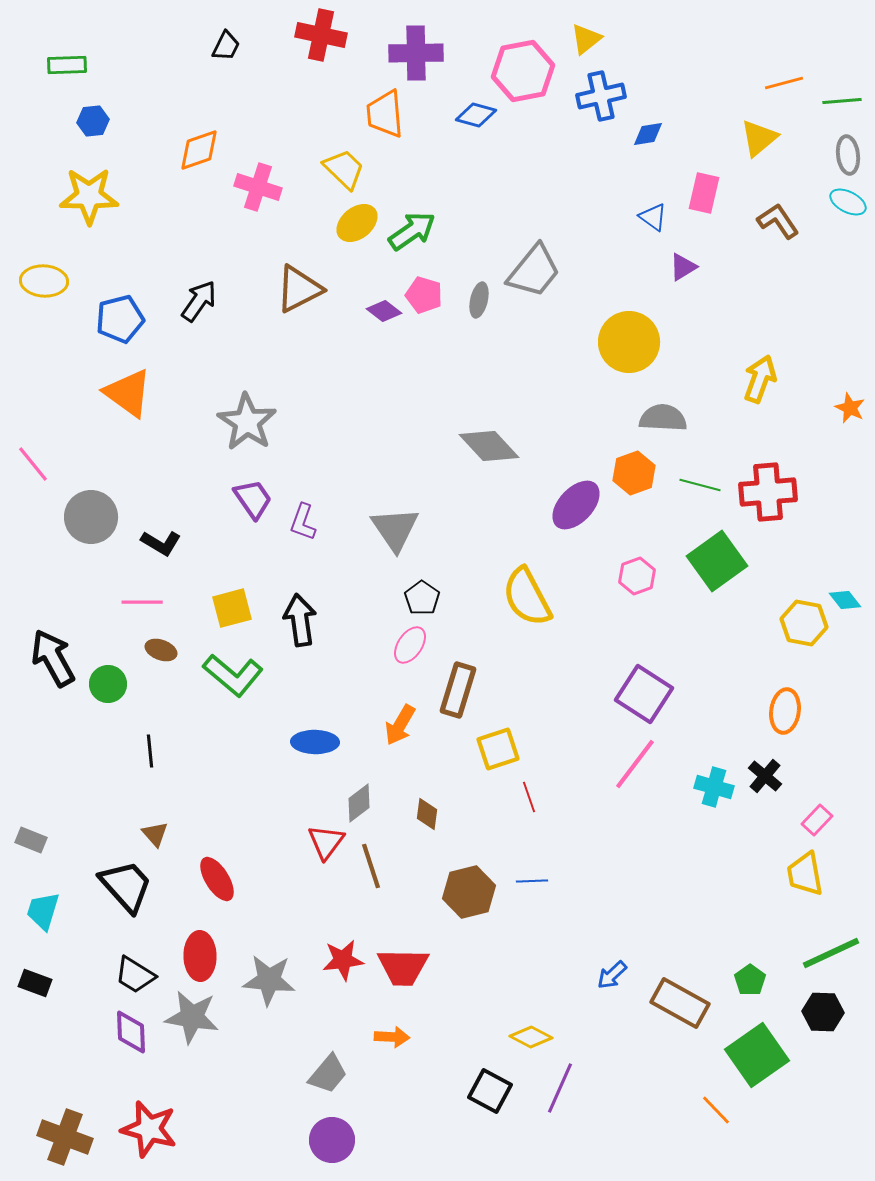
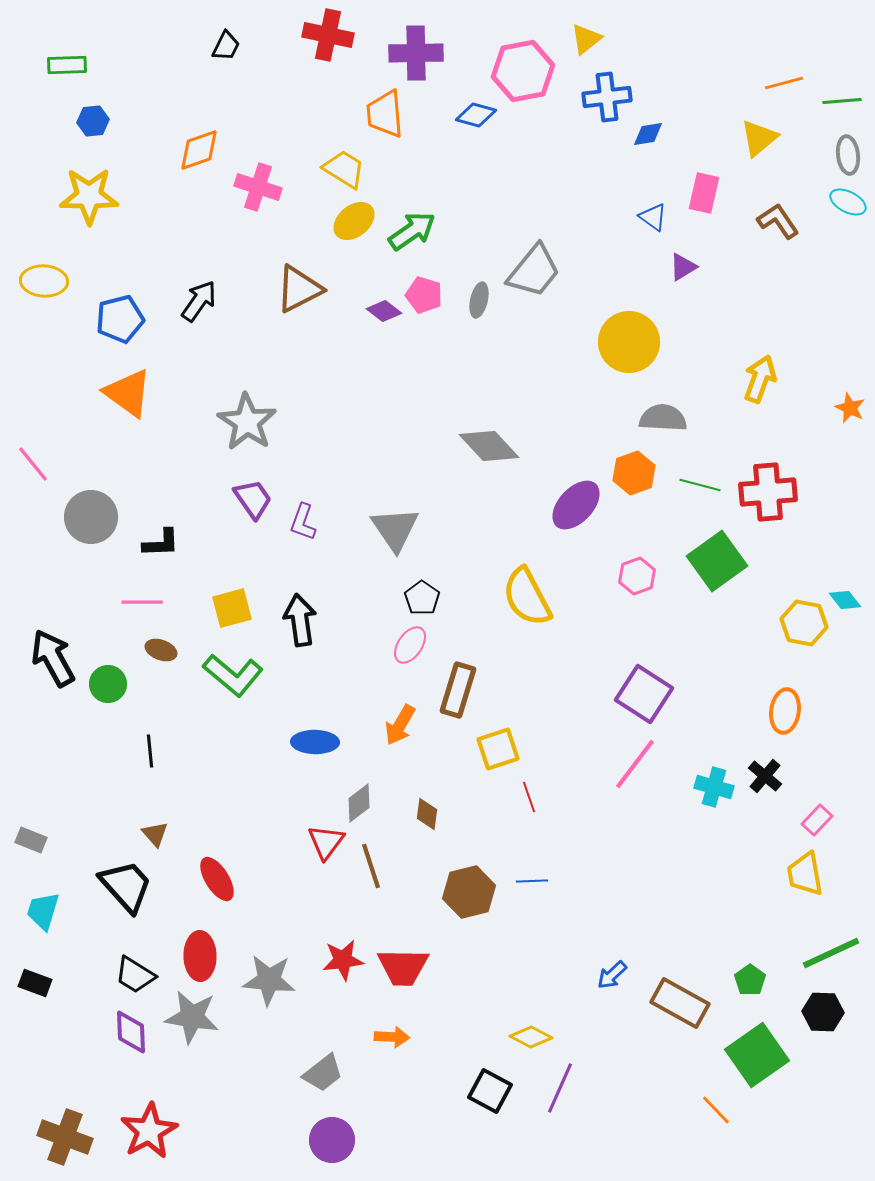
red cross at (321, 35): moved 7 px right
blue cross at (601, 96): moved 6 px right, 1 px down; rotated 6 degrees clockwise
yellow trapezoid at (344, 169): rotated 12 degrees counterclockwise
yellow ellipse at (357, 223): moved 3 px left, 2 px up
black L-shape at (161, 543): rotated 33 degrees counterclockwise
gray trapezoid at (328, 1074): moved 5 px left, 1 px up; rotated 12 degrees clockwise
red star at (149, 1129): moved 2 px down; rotated 28 degrees clockwise
